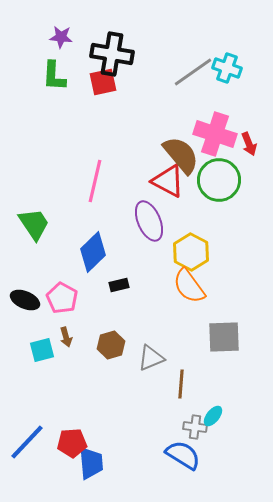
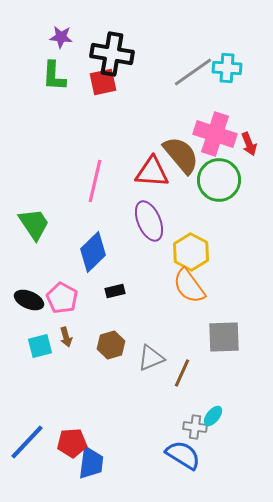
cyan cross: rotated 16 degrees counterclockwise
red triangle: moved 16 px left, 9 px up; rotated 24 degrees counterclockwise
black rectangle: moved 4 px left, 6 px down
black ellipse: moved 4 px right
cyan square: moved 2 px left, 4 px up
brown line: moved 1 px right, 11 px up; rotated 20 degrees clockwise
blue trapezoid: rotated 12 degrees clockwise
